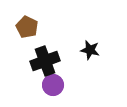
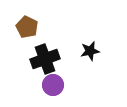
black star: moved 1 px down; rotated 24 degrees counterclockwise
black cross: moved 2 px up
